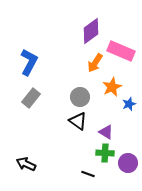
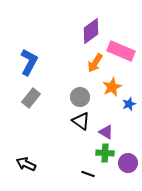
black triangle: moved 3 px right
